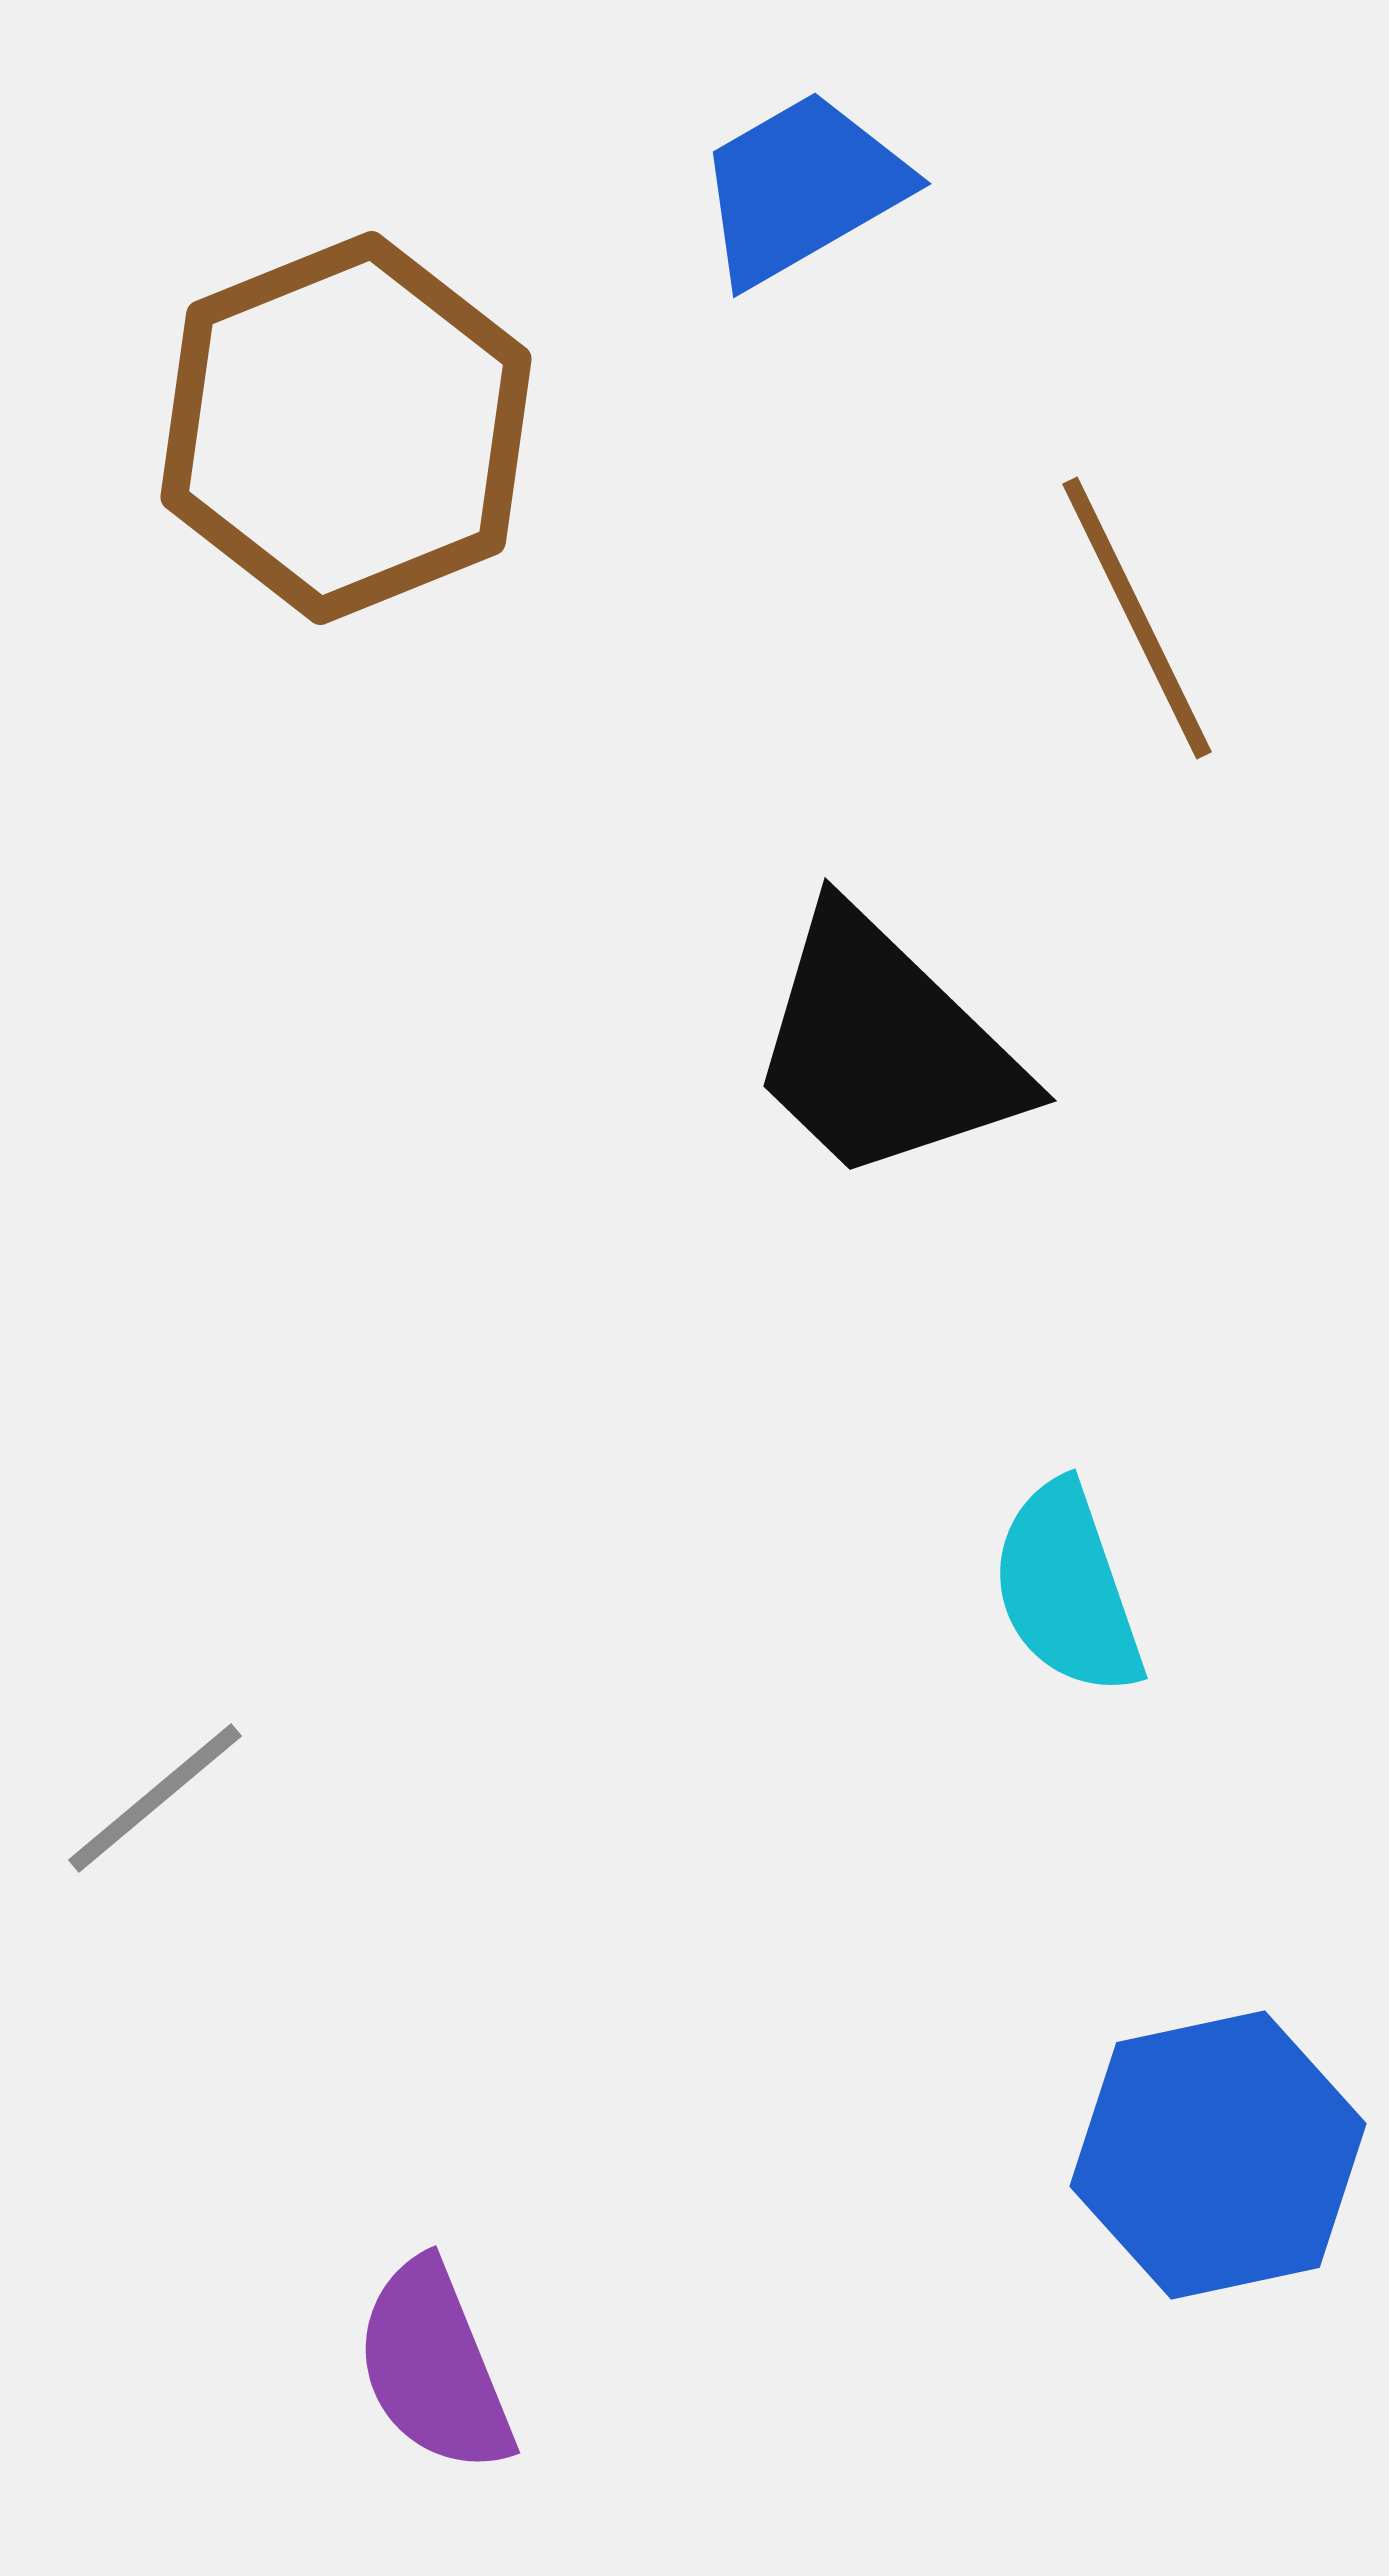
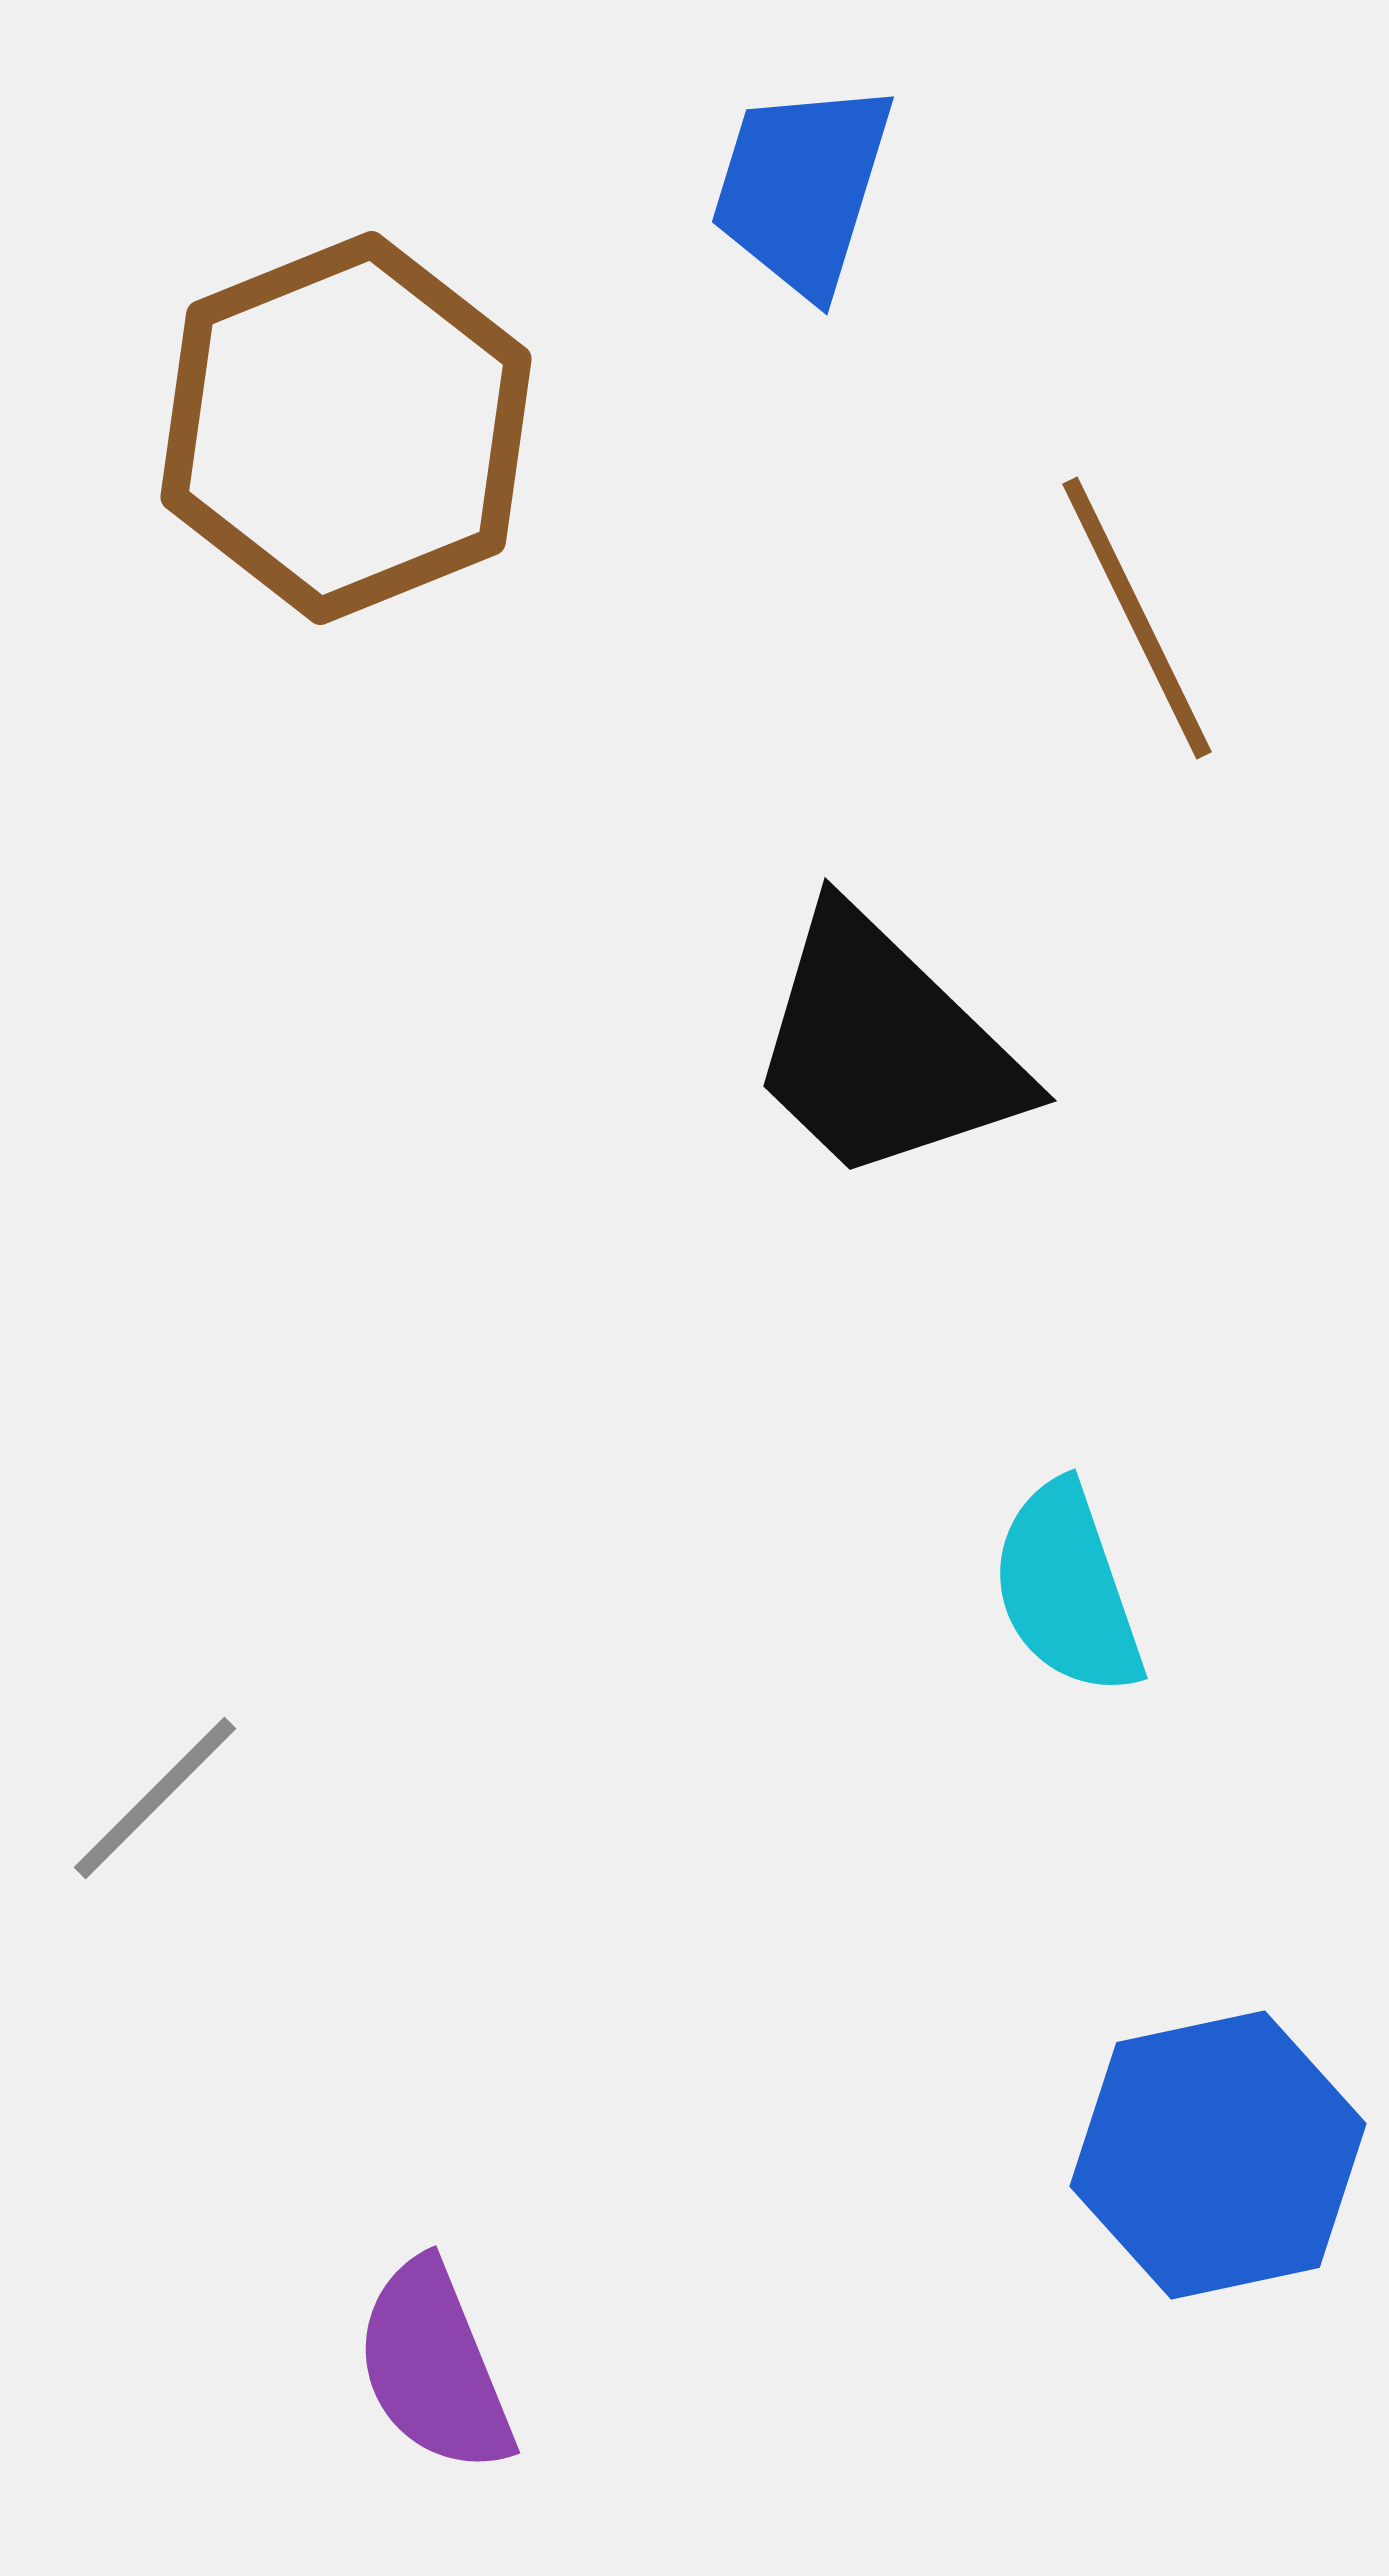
blue trapezoid: rotated 43 degrees counterclockwise
gray line: rotated 5 degrees counterclockwise
